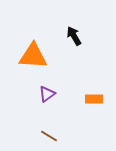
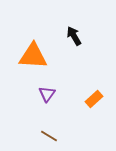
purple triangle: rotated 18 degrees counterclockwise
orange rectangle: rotated 42 degrees counterclockwise
